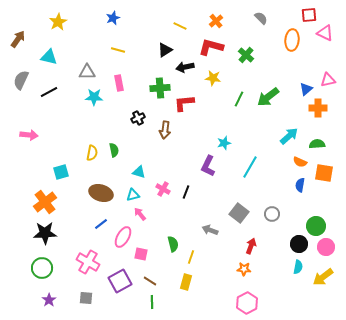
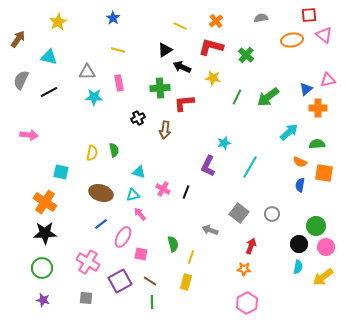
blue star at (113, 18): rotated 16 degrees counterclockwise
gray semicircle at (261, 18): rotated 56 degrees counterclockwise
pink triangle at (325, 33): moved 1 px left, 2 px down; rotated 12 degrees clockwise
orange ellipse at (292, 40): rotated 75 degrees clockwise
black arrow at (185, 67): moved 3 px left; rotated 36 degrees clockwise
green line at (239, 99): moved 2 px left, 2 px up
cyan arrow at (289, 136): moved 4 px up
cyan square at (61, 172): rotated 28 degrees clockwise
orange cross at (45, 202): rotated 20 degrees counterclockwise
purple star at (49, 300): moved 6 px left; rotated 24 degrees counterclockwise
